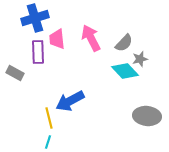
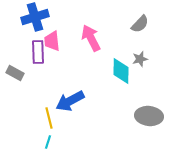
blue cross: moved 1 px up
pink trapezoid: moved 5 px left, 2 px down
gray semicircle: moved 16 px right, 19 px up
cyan diamond: moved 4 px left; rotated 44 degrees clockwise
gray ellipse: moved 2 px right
